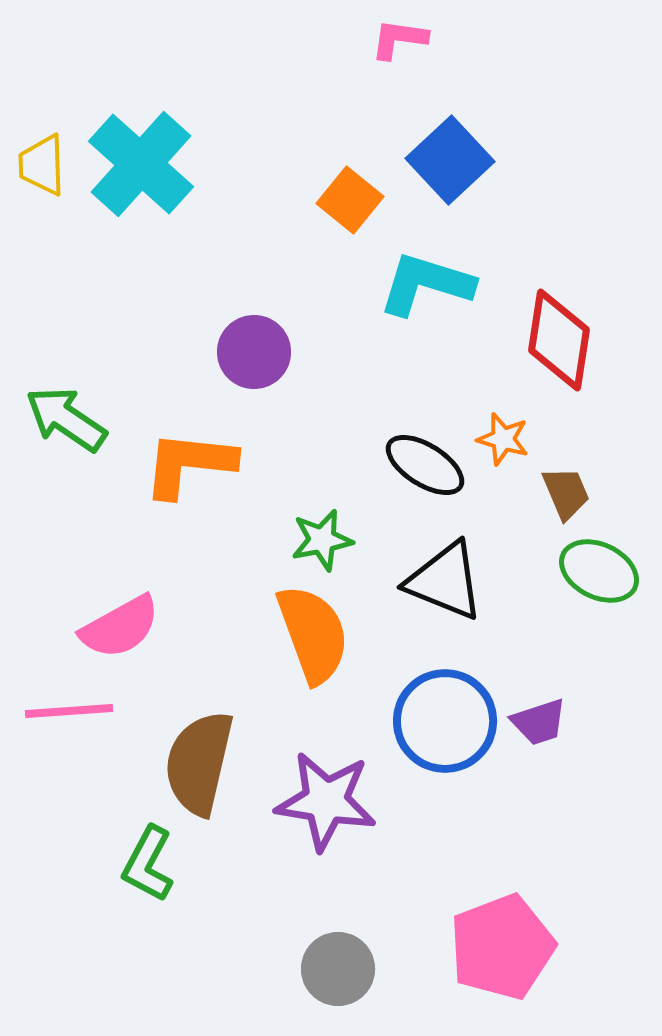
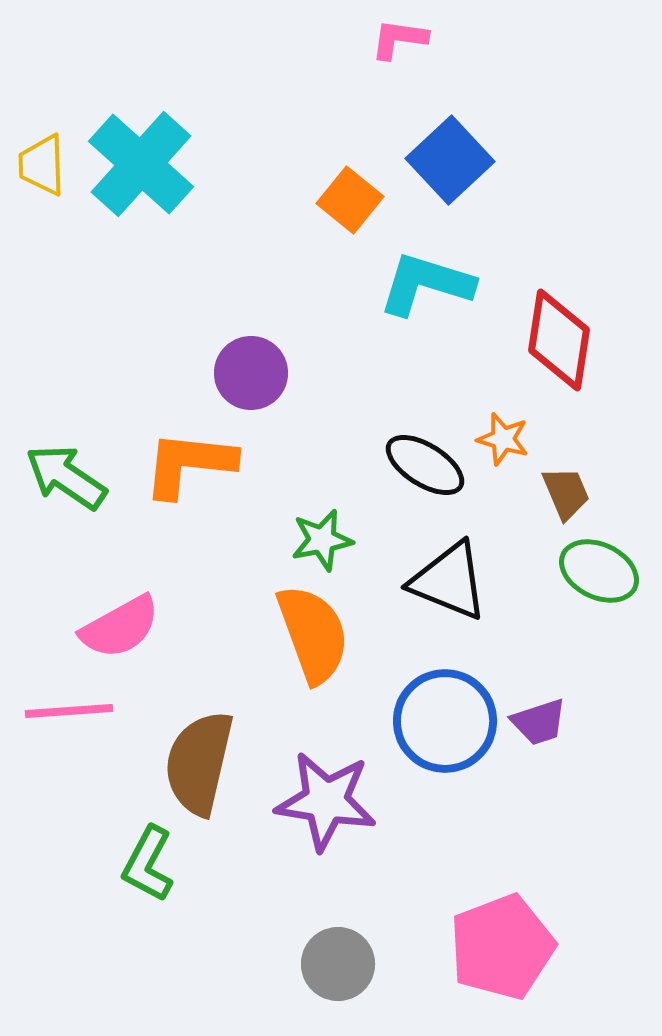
purple circle: moved 3 px left, 21 px down
green arrow: moved 58 px down
black triangle: moved 4 px right
gray circle: moved 5 px up
